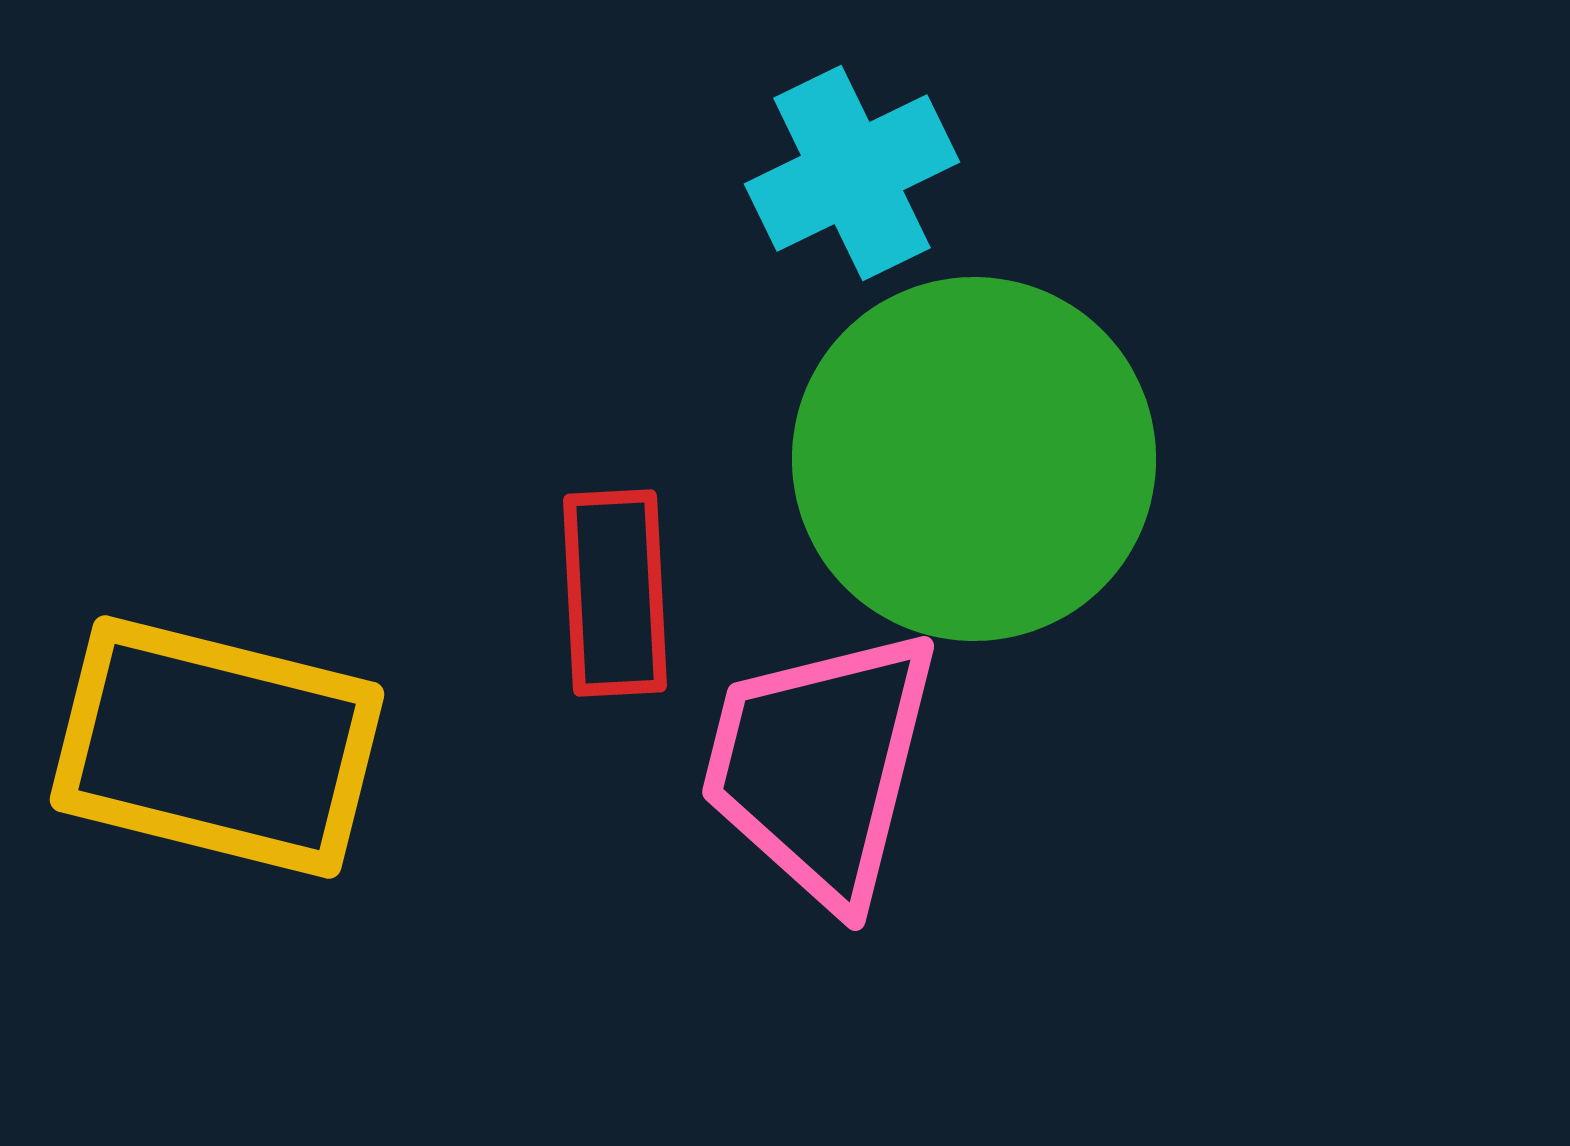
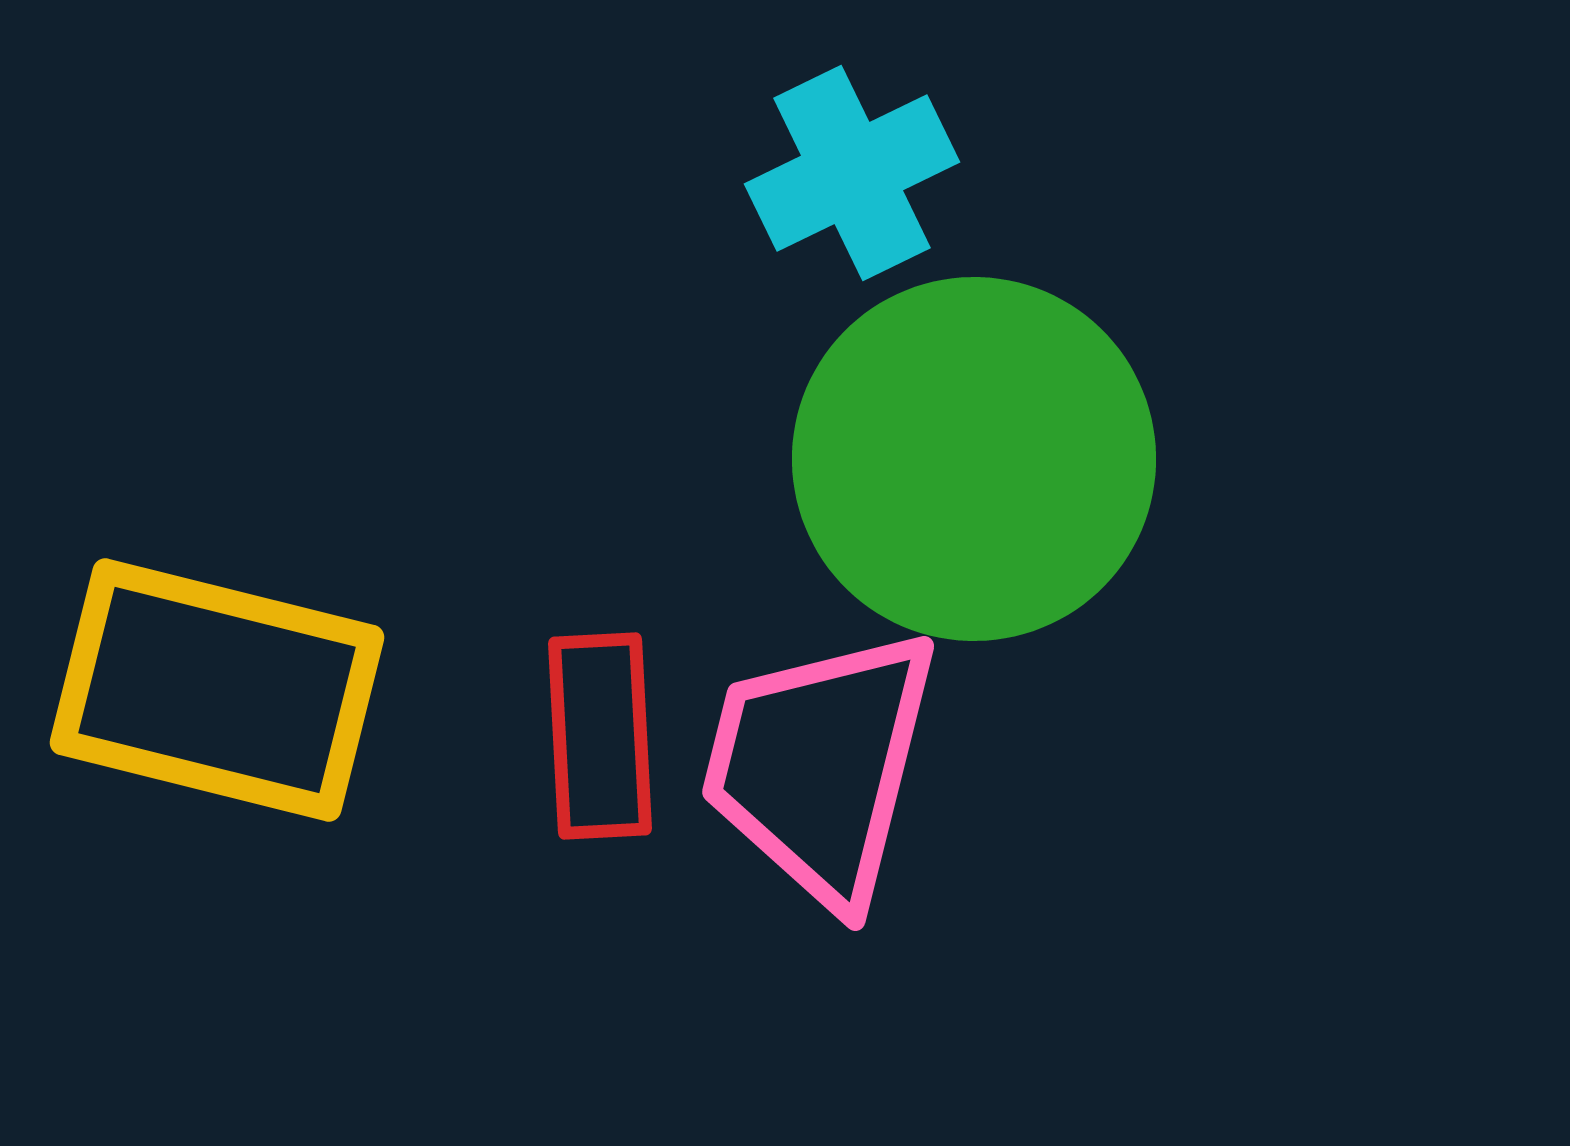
red rectangle: moved 15 px left, 143 px down
yellow rectangle: moved 57 px up
